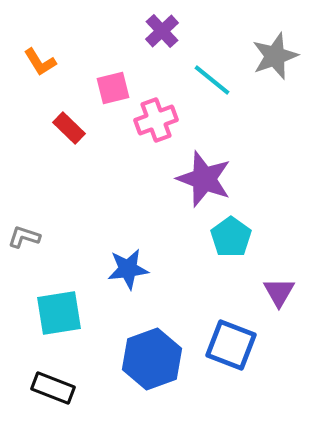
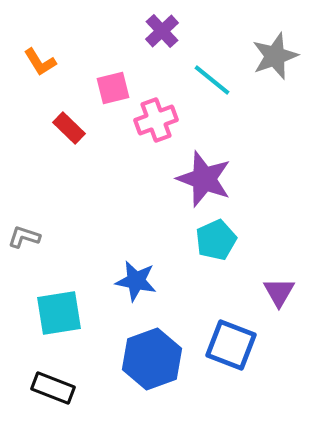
cyan pentagon: moved 15 px left, 3 px down; rotated 12 degrees clockwise
blue star: moved 8 px right, 12 px down; rotated 18 degrees clockwise
